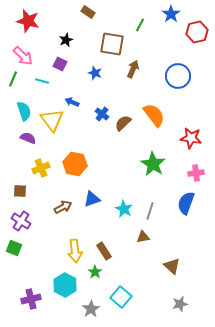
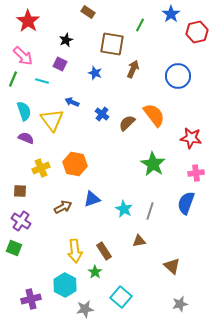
red star at (28, 21): rotated 20 degrees clockwise
brown semicircle at (123, 123): moved 4 px right
purple semicircle at (28, 138): moved 2 px left
brown triangle at (143, 237): moved 4 px left, 4 px down
gray star at (91, 309): moved 6 px left; rotated 24 degrees clockwise
